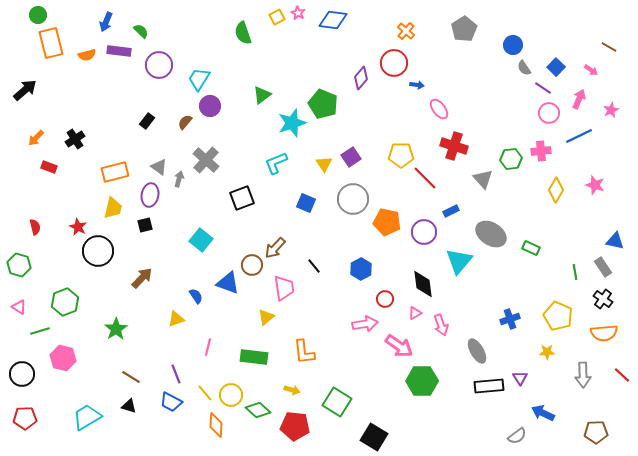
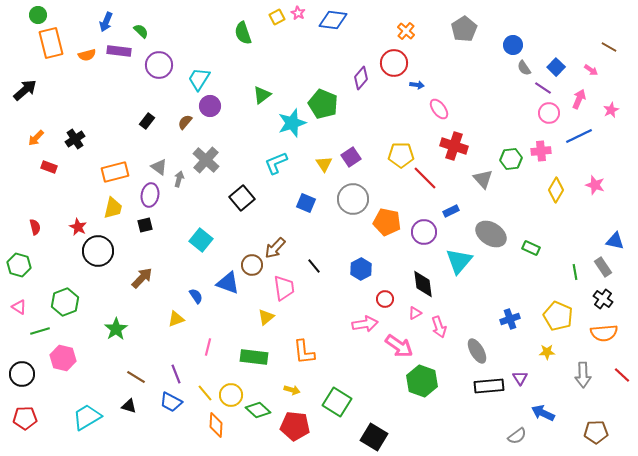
black square at (242, 198): rotated 20 degrees counterclockwise
pink arrow at (441, 325): moved 2 px left, 2 px down
brown line at (131, 377): moved 5 px right
green hexagon at (422, 381): rotated 20 degrees clockwise
